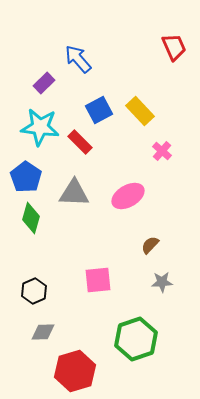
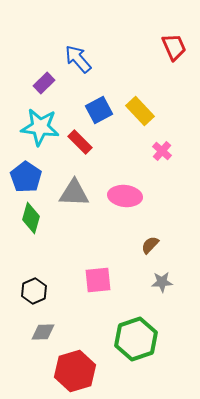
pink ellipse: moved 3 px left; rotated 36 degrees clockwise
